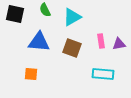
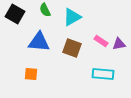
black square: rotated 18 degrees clockwise
pink rectangle: rotated 48 degrees counterclockwise
